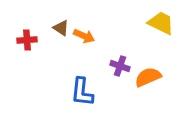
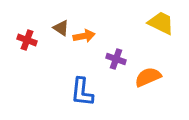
orange arrow: rotated 35 degrees counterclockwise
red cross: rotated 24 degrees clockwise
purple cross: moved 4 px left, 7 px up
